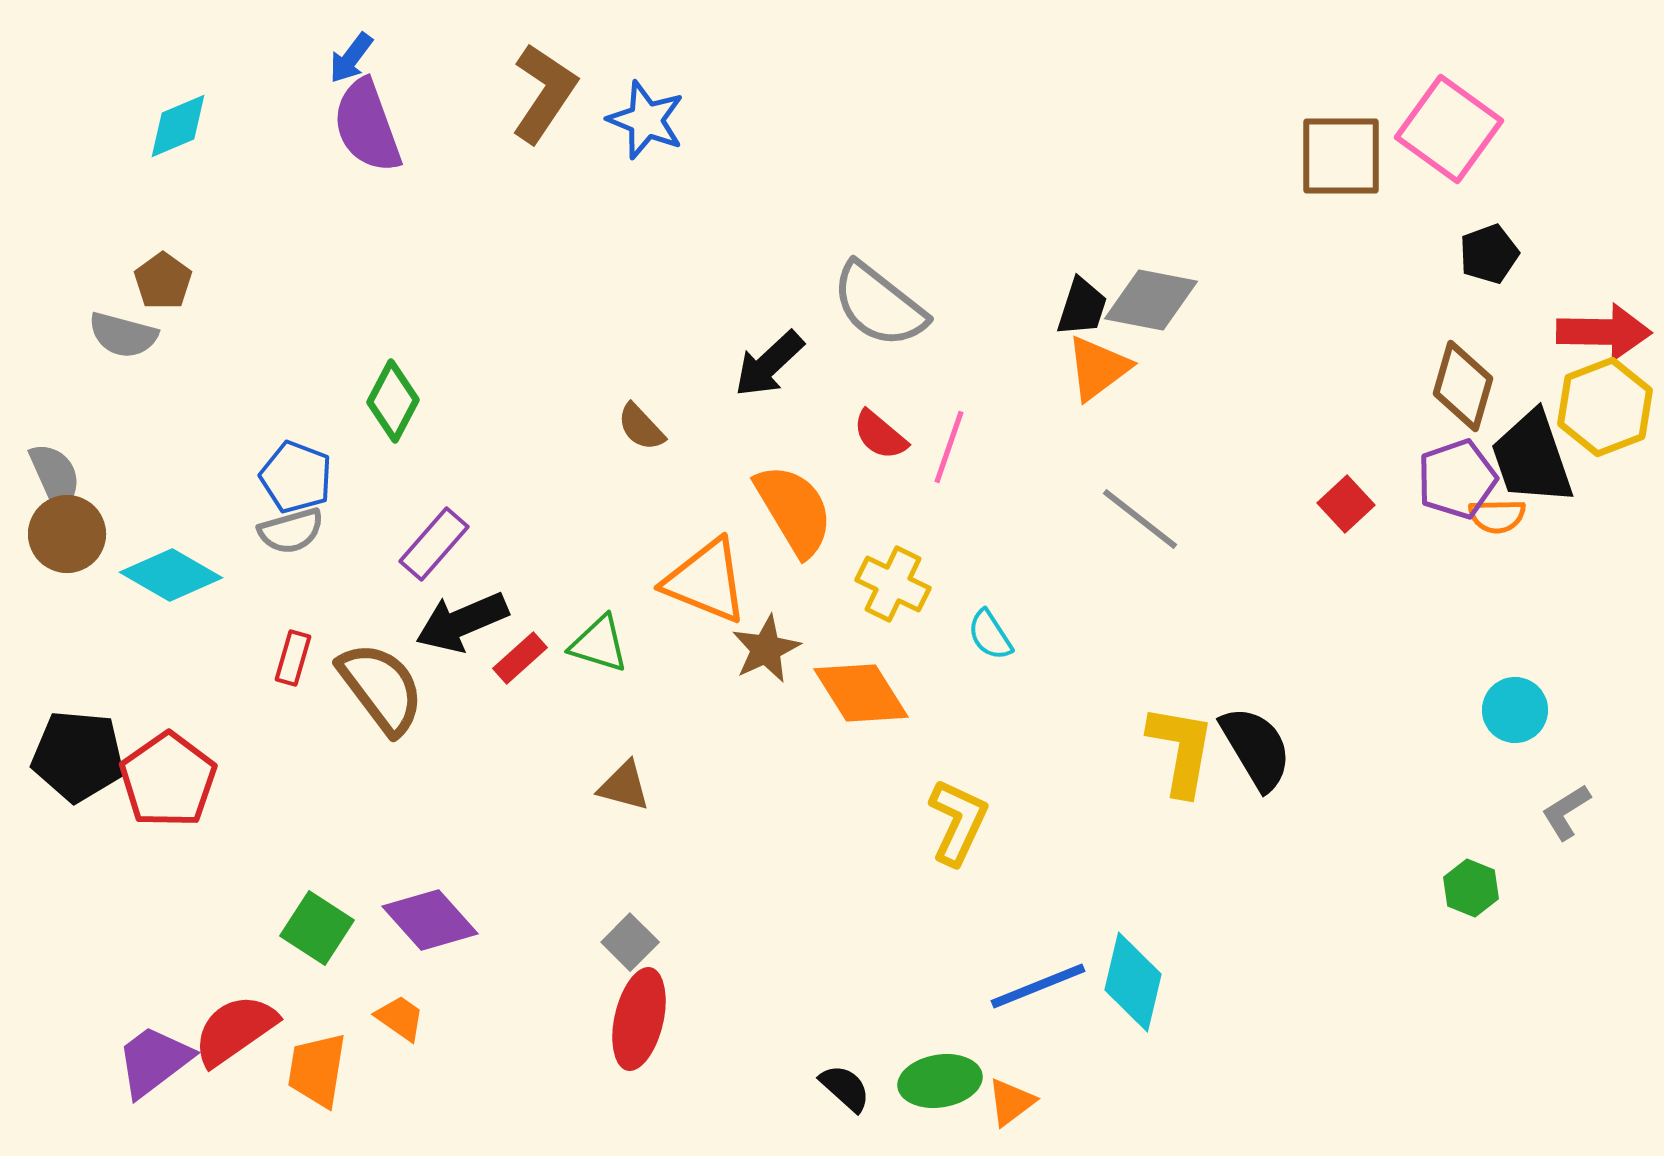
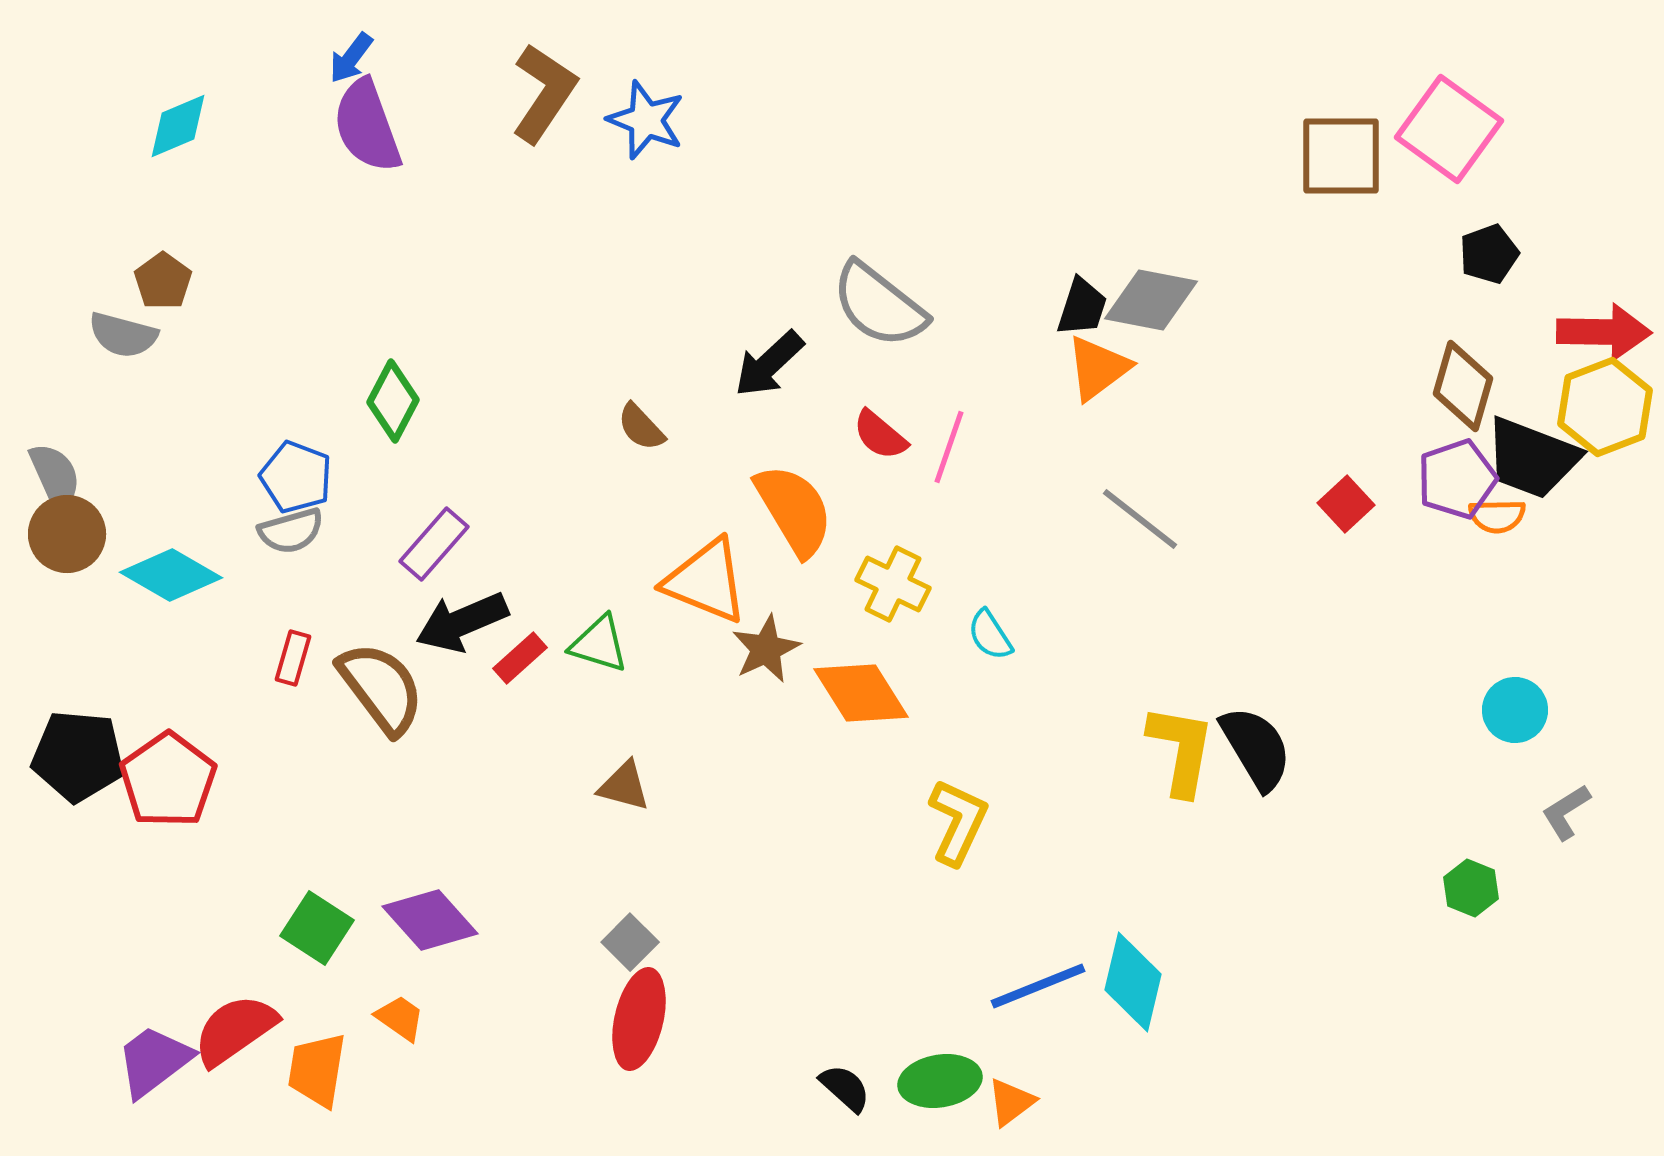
black trapezoid at (1532, 458): rotated 50 degrees counterclockwise
